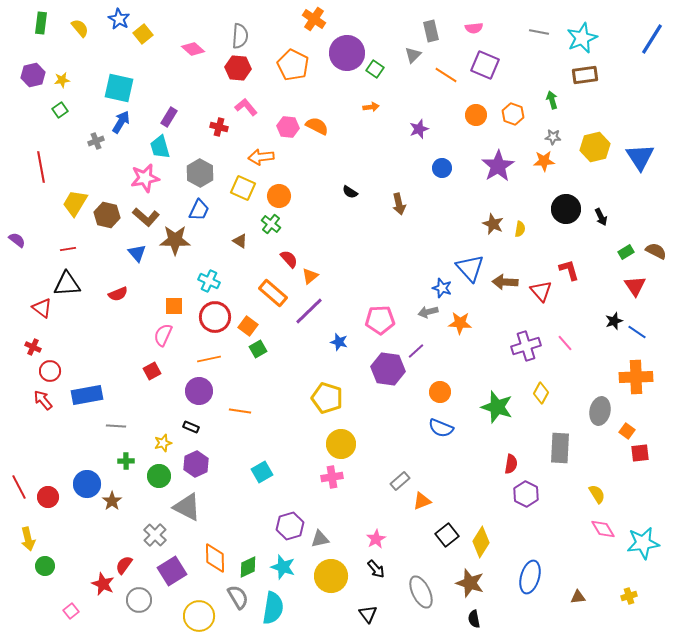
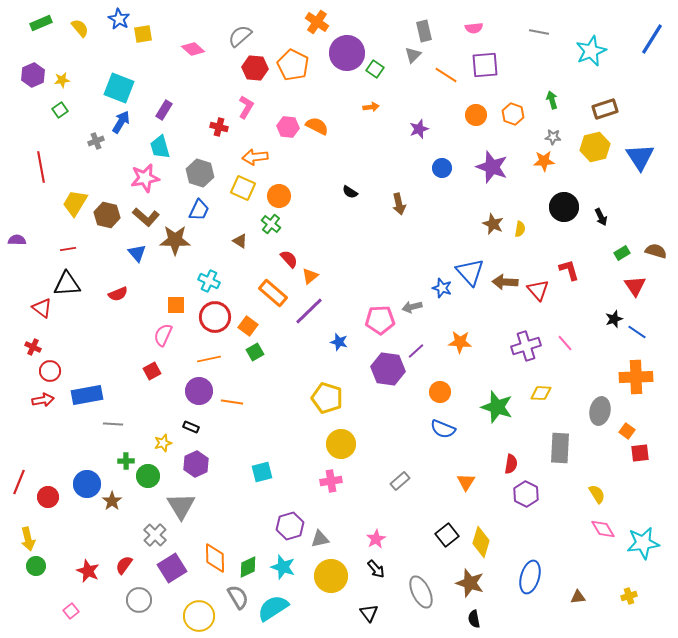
orange cross at (314, 19): moved 3 px right, 3 px down
green rectangle at (41, 23): rotated 60 degrees clockwise
gray rectangle at (431, 31): moved 7 px left
yellow square at (143, 34): rotated 30 degrees clockwise
gray semicircle at (240, 36): rotated 135 degrees counterclockwise
cyan star at (582, 38): moved 9 px right, 13 px down
purple square at (485, 65): rotated 28 degrees counterclockwise
red hexagon at (238, 68): moved 17 px right
purple hexagon at (33, 75): rotated 10 degrees counterclockwise
brown rectangle at (585, 75): moved 20 px right, 34 px down; rotated 10 degrees counterclockwise
cyan square at (119, 88): rotated 8 degrees clockwise
pink L-shape at (246, 107): rotated 70 degrees clockwise
purple rectangle at (169, 117): moved 5 px left, 7 px up
orange arrow at (261, 157): moved 6 px left
purple star at (498, 166): moved 6 px left, 1 px down; rotated 20 degrees counterclockwise
gray hexagon at (200, 173): rotated 12 degrees counterclockwise
black circle at (566, 209): moved 2 px left, 2 px up
purple semicircle at (17, 240): rotated 36 degrees counterclockwise
brown semicircle at (656, 251): rotated 10 degrees counterclockwise
green rectangle at (626, 252): moved 4 px left, 1 px down
blue triangle at (470, 268): moved 4 px down
red triangle at (541, 291): moved 3 px left, 1 px up
orange square at (174, 306): moved 2 px right, 1 px up
gray arrow at (428, 312): moved 16 px left, 5 px up
black star at (614, 321): moved 2 px up
orange star at (460, 323): moved 19 px down
green square at (258, 349): moved 3 px left, 3 px down
yellow diamond at (541, 393): rotated 65 degrees clockwise
red arrow at (43, 400): rotated 120 degrees clockwise
orange line at (240, 411): moved 8 px left, 9 px up
gray line at (116, 426): moved 3 px left, 2 px up
blue semicircle at (441, 428): moved 2 px right, 1 px down
cyan square at (262, 472): rotated 15 degrees clockwise
green circle at (159, 476): moved 11 px left
pink cross at (332, 477): moved 1 px left, 4 px down
red line at (19, 487): moved 5 px up; rotated 50 degrees clockwise
orange triangle at (422, 501): moved 44 px right, 19 px up; rotated 36 degrees counterclockwise
gray triangle at (187, 507): moved 6 px left, 1 px up; rotated 32 degrees clockwise
yellow diamond at (481, 542): rotated 16 degrees counterclockwise
green circle at (45, 566): moved 9 px left
purple square at (172, 571): moved 3 px up
red star at (103, 584): moved 15 px left, 13 px up
cyan semicircle at (273, 608): rotated 132 degrees counterclockwise
black triangle at (368, 614): moved 1 px right, 1 px up
